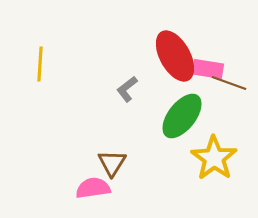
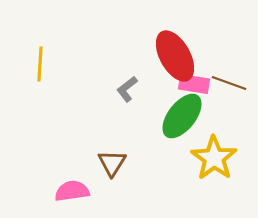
pink rectangle: moved 14 px left, 15 px down
pink semicircle: moved 21 px left, 3 px down
